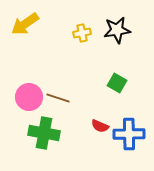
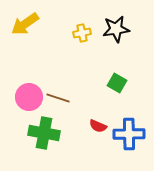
black star: moved 1 px left, 1 px up
red semicircle: moved 2 px left
